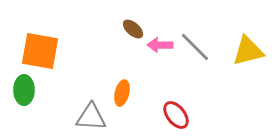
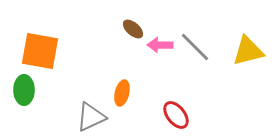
gray triangle: rotated 28 degrees counterclockwise
